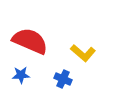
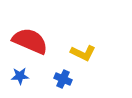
yellow L-shape: rotated 15 degrees counterclockwise
blue star: moved 1 px left, 1 px down
